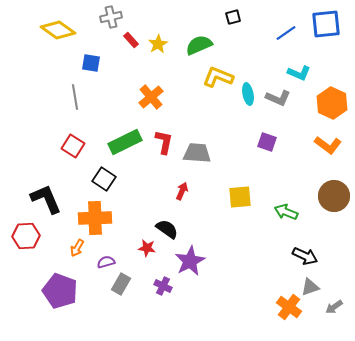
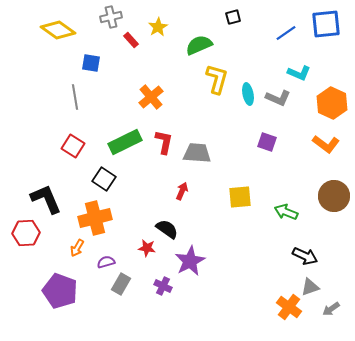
yellow star at (158, 44): moved 17 px up
yellow L-shape at (218, 77): moved 1 px left, 2 px down; rotated 84 degrees clockwise
orange L-shape at (328, 145): moved 2 px left, 1 px up
orange cross at (95, 218): rotated 12 degrees counterclockwise
red hexagon at (26, 236): moved 3 px up
gray arrow at (334, 307): moved 3 px left, 2 px down
